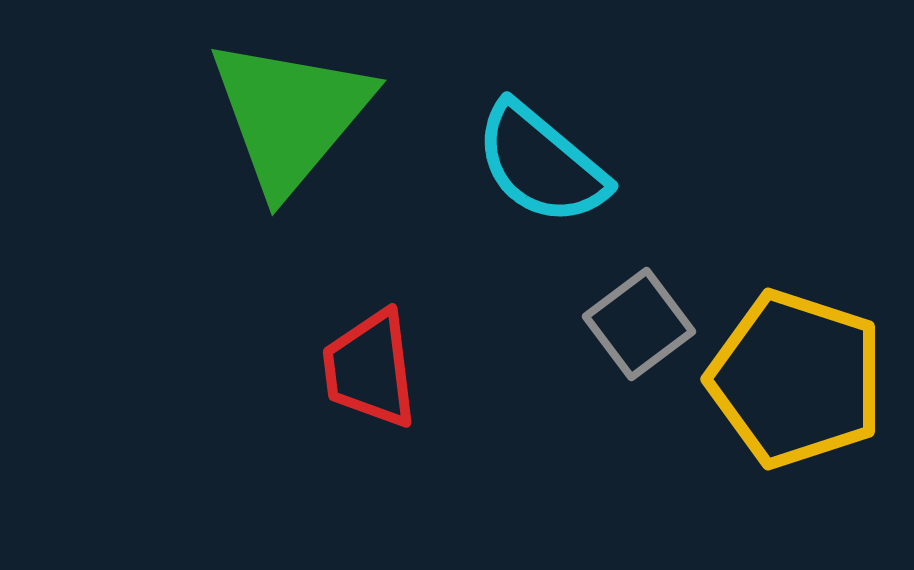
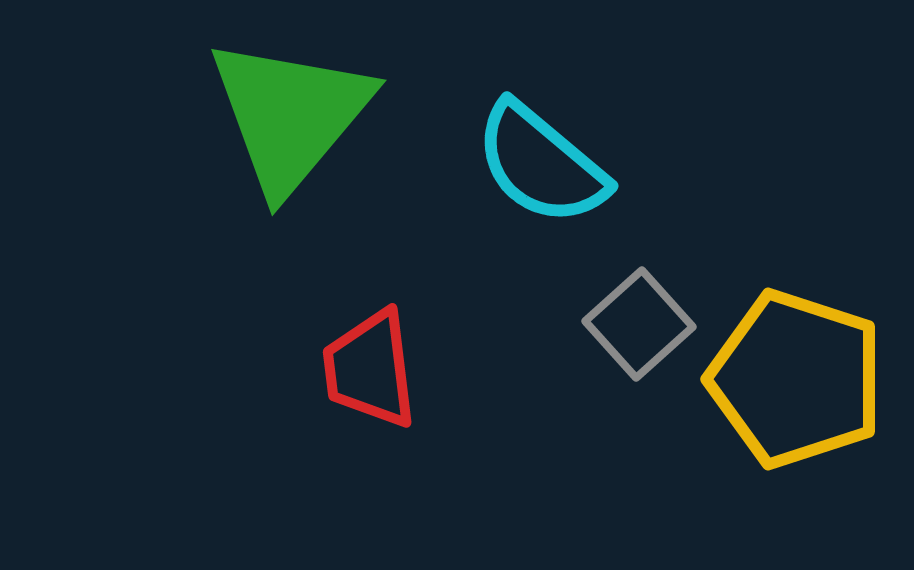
gray square: rotated 5 degrees counterclockwise
